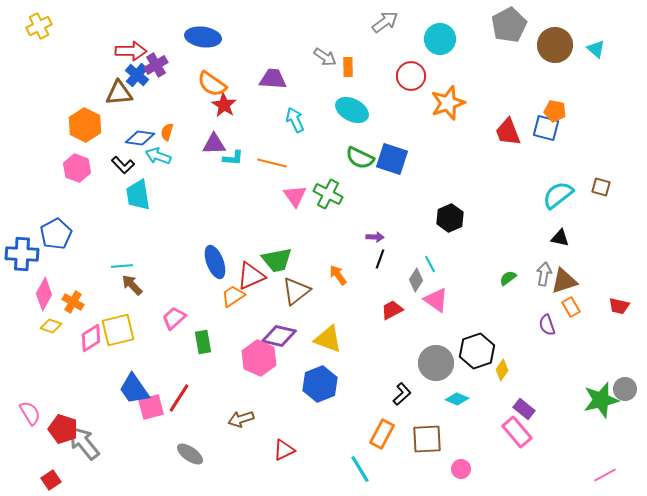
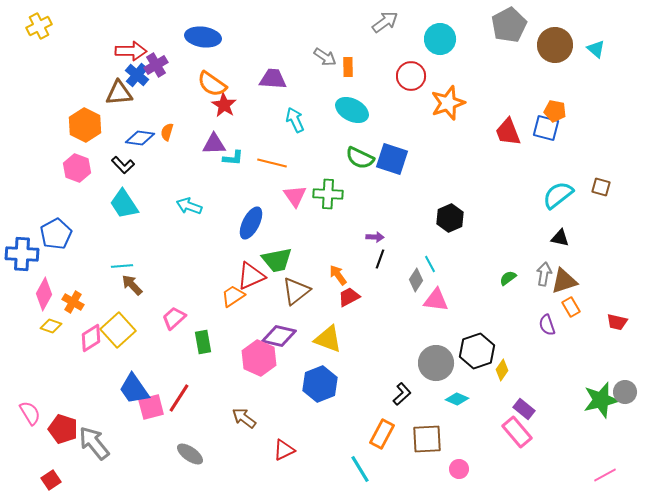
cyan arrow at (158, 156): moved 31 px right, 50 px down
green cross at (328, 194): rotated 24 degrees counterclockwise
cyan trapezoid at (138, 195): moved 14 px left, 9 px down; rotated 24 degrees counterclockwise
blue ellipse at (215, 262): moved 36 px right, 39 px up; rotated 48 degrees clockwise
pink triangle at (436, 300): rotated 28 degrees counterclockwise
red trapezoid at (619, 306): moved 2 px left, 16 px down
red trapezoid at (392, 310): moved 43 px left, 13 px up
yellow square at (118, 330): rotated 28 degrees counterclockwise
gray circle at (625, 389): moved 3 px down
brown arrow at (241, 419): moved 3 px right, 1 px up; rotated 55 degrees clockwise
gray arrow at (84, 443): moved 10 px right
pink circle at (461, 469): moved 2 px left
